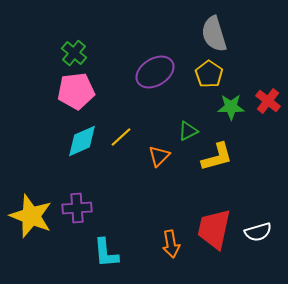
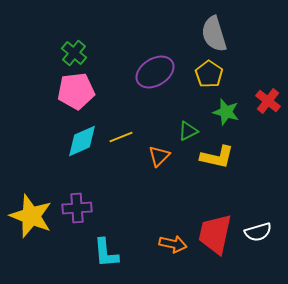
green star: moved 5 px left, 5 px down; rotated 16 degrees clockwise
yellow line: rotated 20 degrees clockwise
yellow L-shape: rotated 28 degrees clockwise
red trapezoid: moved 1 px right, 5 px down
orange arrow: moved 2 px right; rotated 68 degrees counterclockwise
